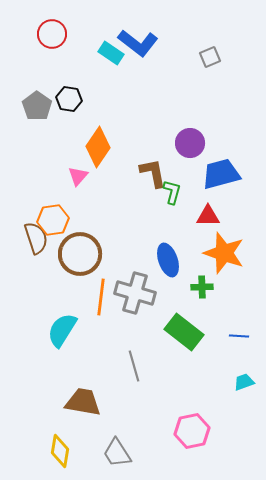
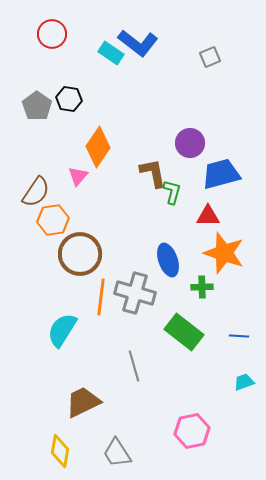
brown semicircle: moved 46 px up; rotated 52 degrees clockwise
brown trapezoid: rotated 36 degrees counterclockwise
